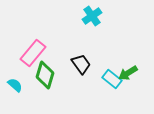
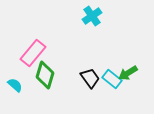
black trapezoid: moved 9 px right, 14 px down
